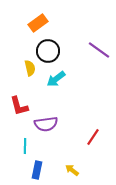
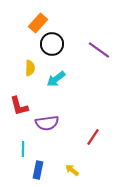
orange rectangle: rotated 12 degrees counterclockwise
black circle: moved 4 px right, 7 px up
yellow semicircle: rotated 14 degrees clockwise
purple semicircle: moved 1 px right, 1 px up
cyan line: moved 2 px left, 3 px down
blue rectangle: moved 1 px right
